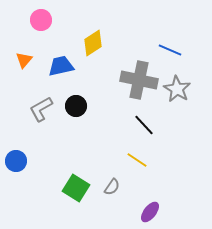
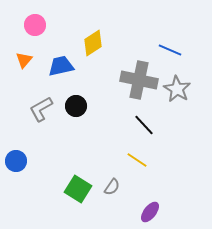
pink circle: moved 6 px left, 5 px down
green square: moved 2 px right, 1 px down
